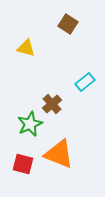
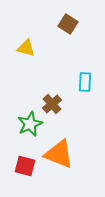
cyan rectangle: rotated 48 degrees counterclockwise
red square: moved 2 px right, 2 px down
